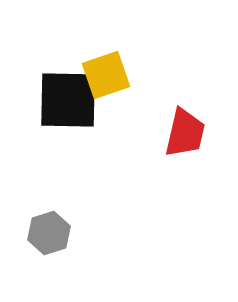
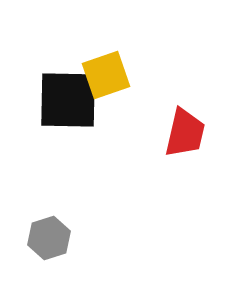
gray hexagon: moved 5 px down
